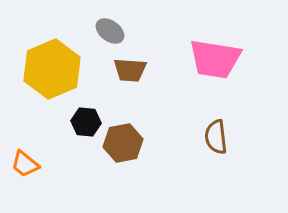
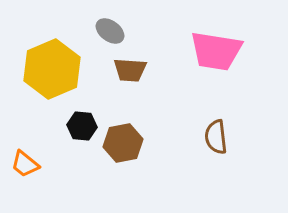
pink trapezoid: moved 1 px right, 8 px up
black hexagon: moved 4 px left, 4 px down
